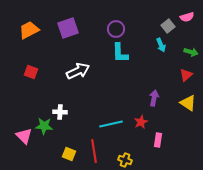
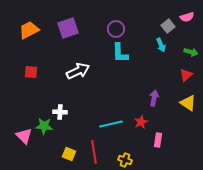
red square: rotated 16 degrees counterclockwise
red line: moved 1 px down
